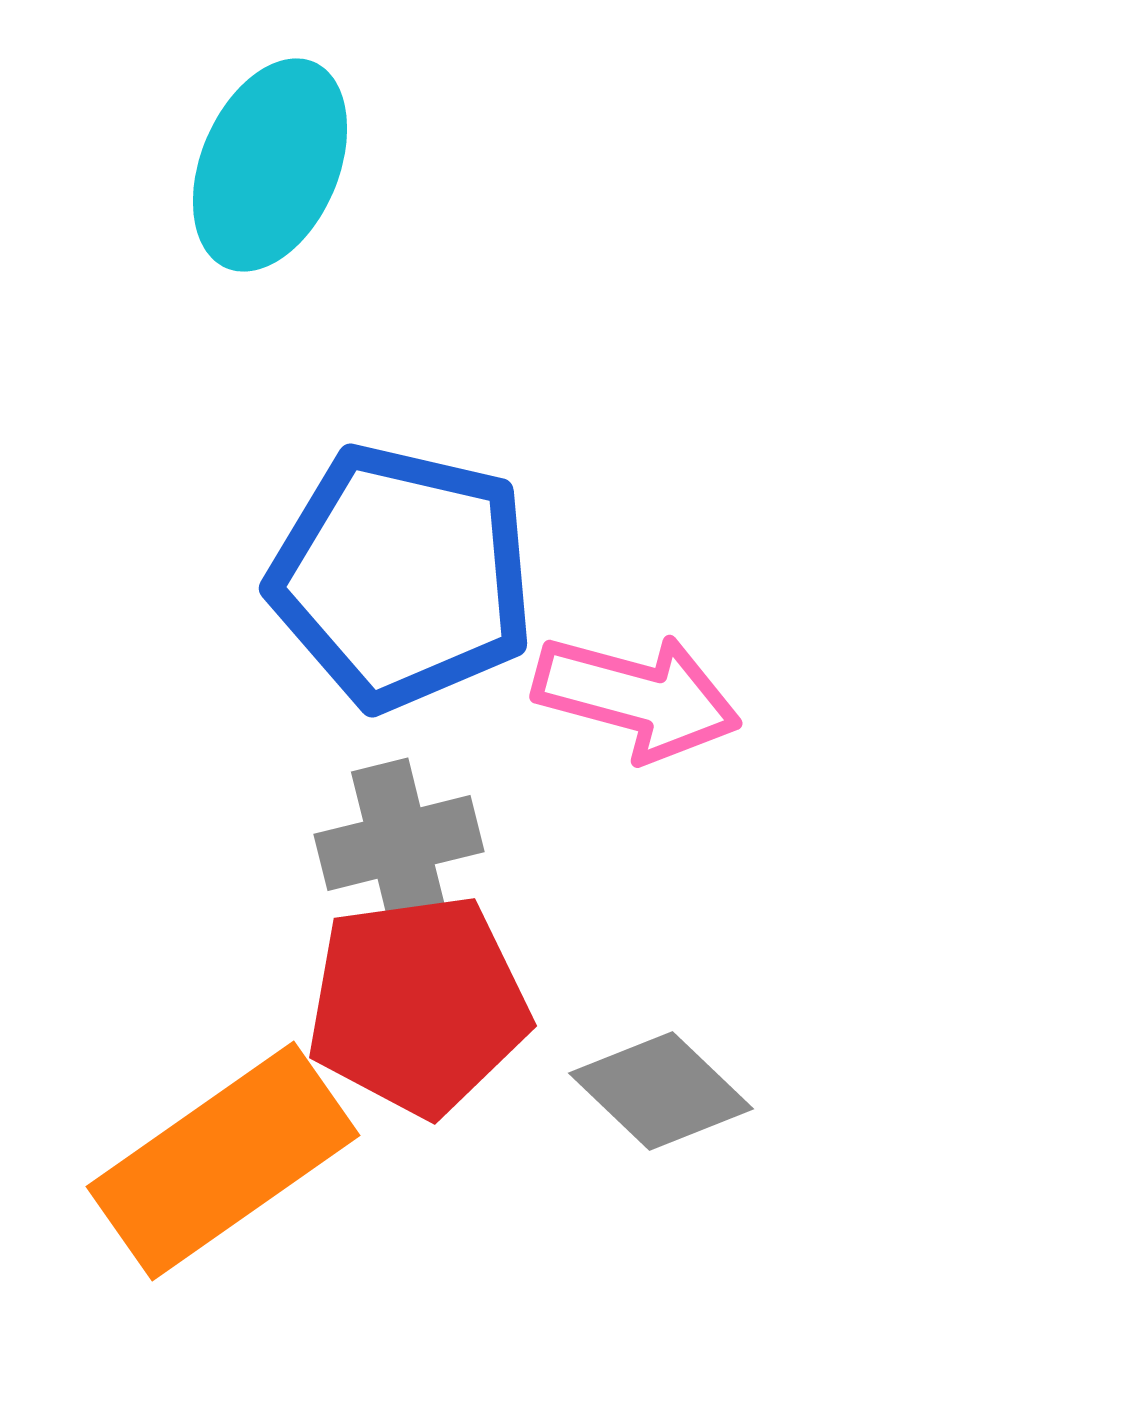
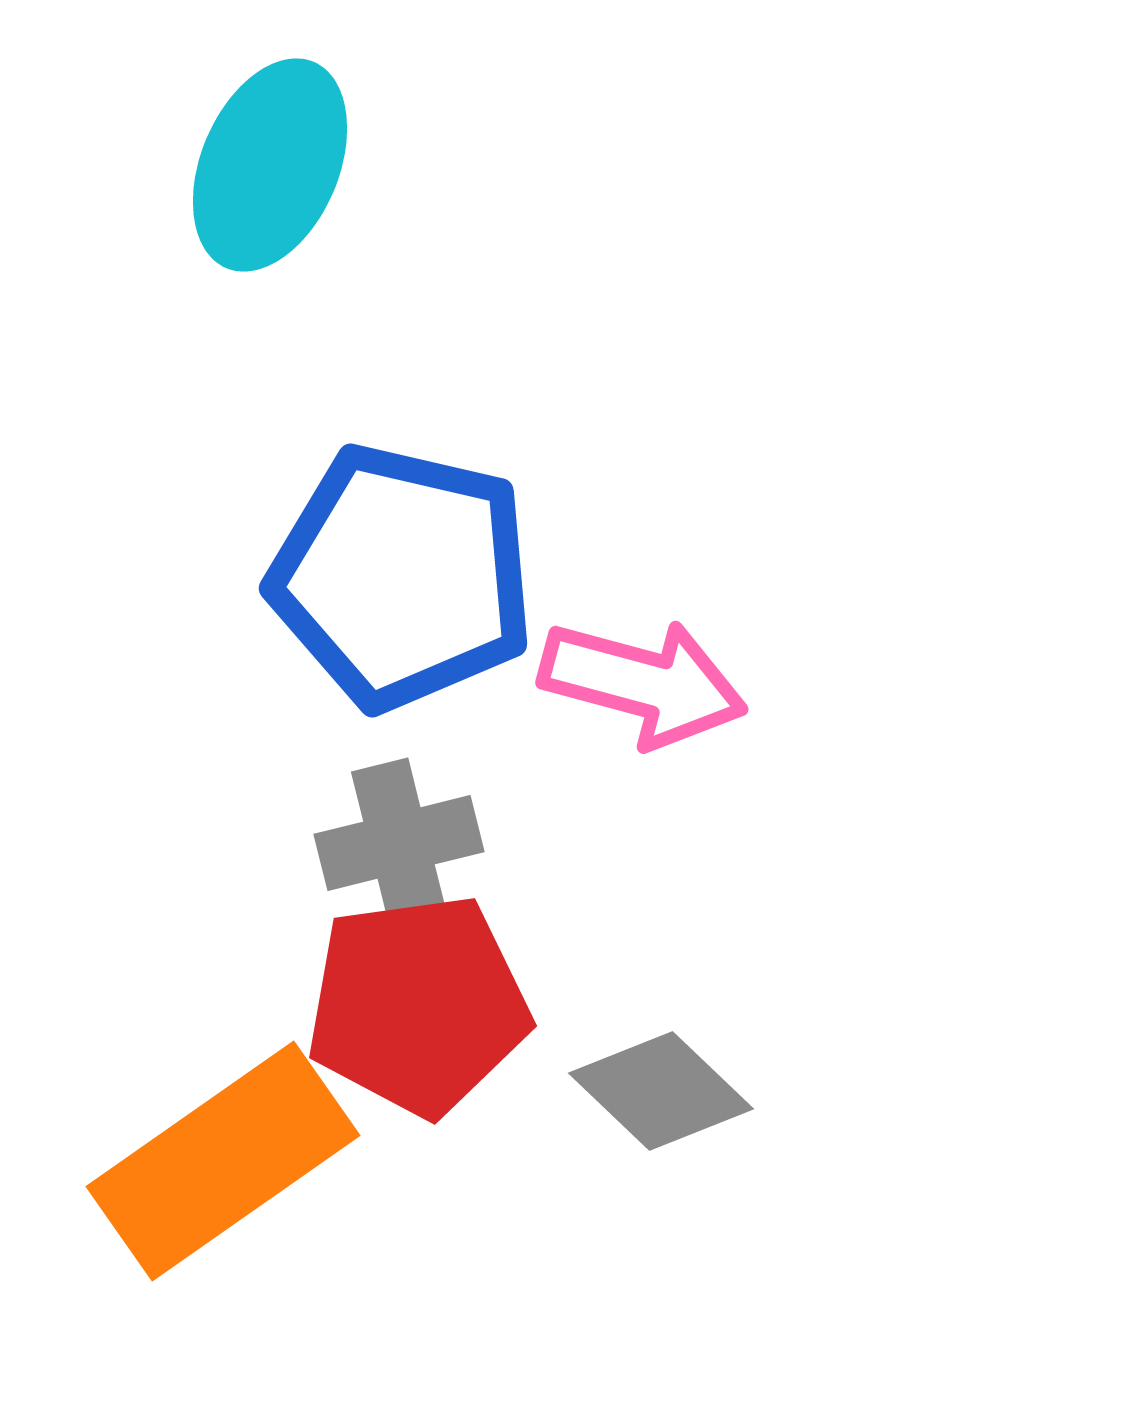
pink arrow: moved 6 px right, 14 px up
